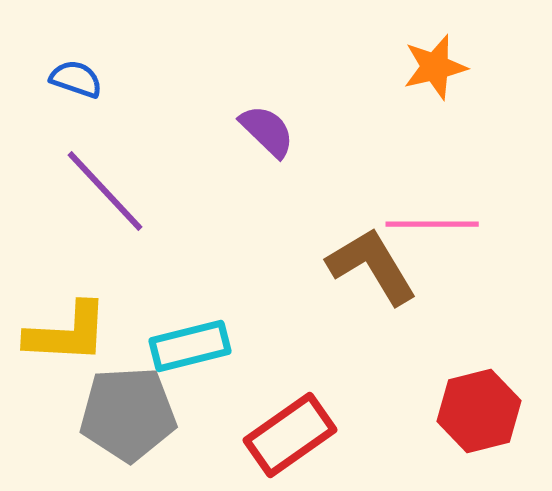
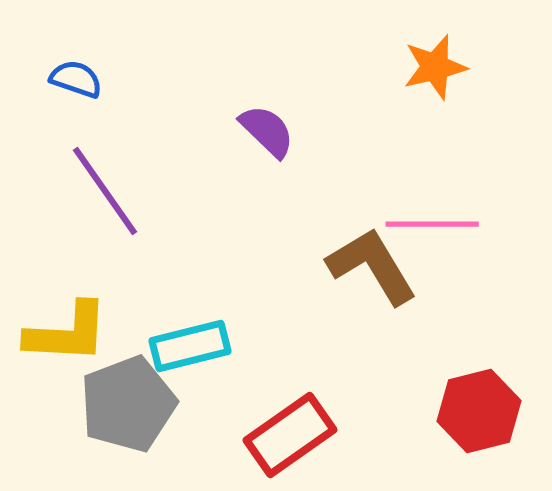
purple line: rotated 8 degrees clockwise
gray pentagon: moved 10 px up; rotated 18 degrees counterclockwise
